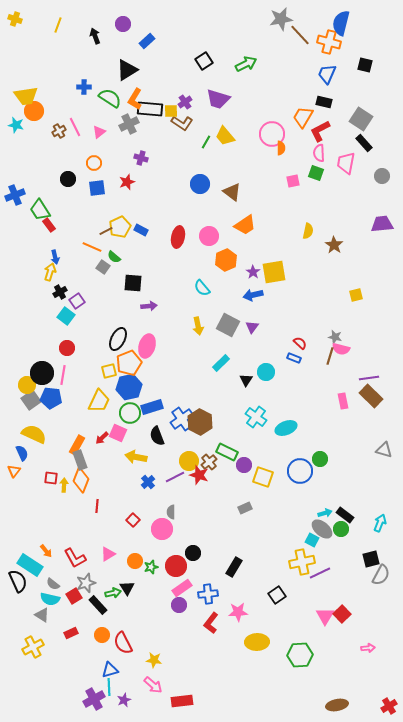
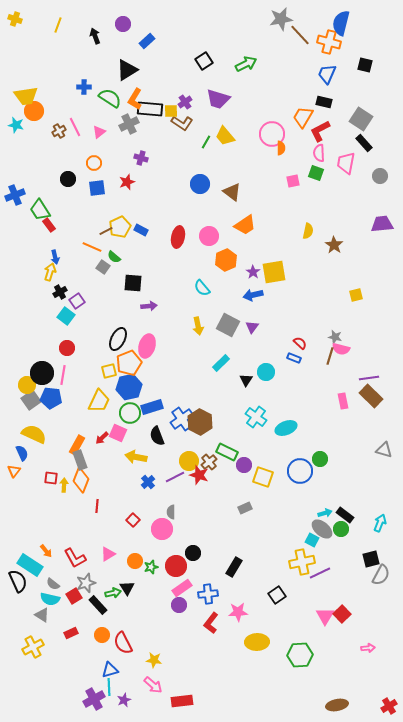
gray circle at (382, 176): moved 2 px left
